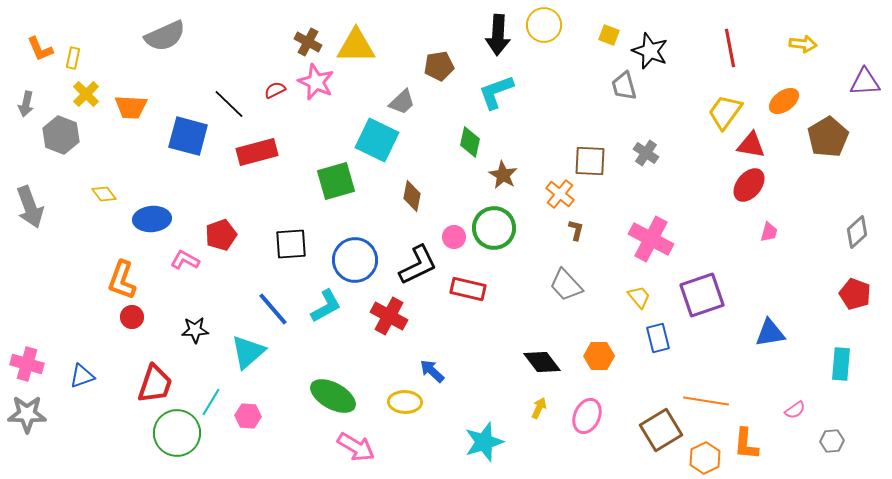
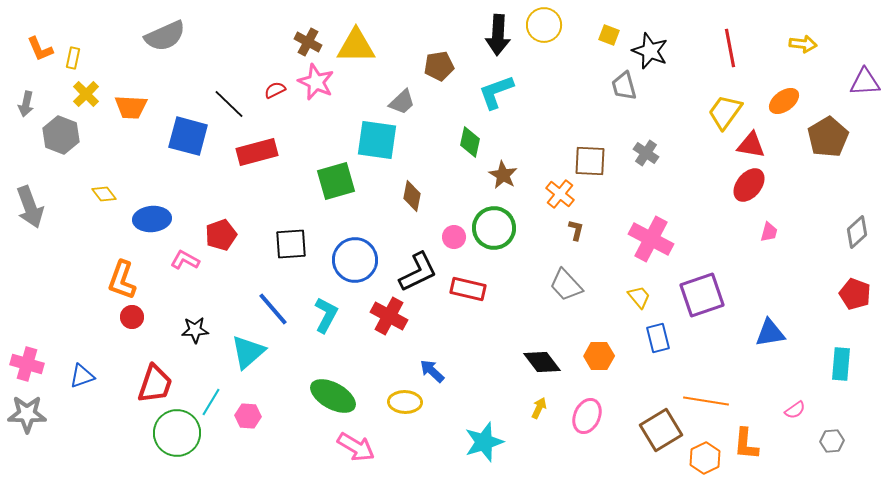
cyan square at (377, 140): rotated 18 degrees counterclockwise
black L-shape at (418, 265): moved 7 px down
cyan L-shape at (326, 306): moved 9 px down; rotated 33 degrees counterclockwise
